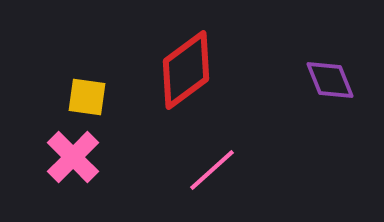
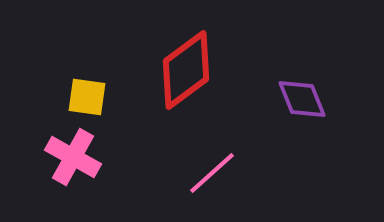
purple diamond: moved 28 px left, 19 px down
pink cross: rotated 16 degrees counterclockwise
pink line: moved 3 px down
